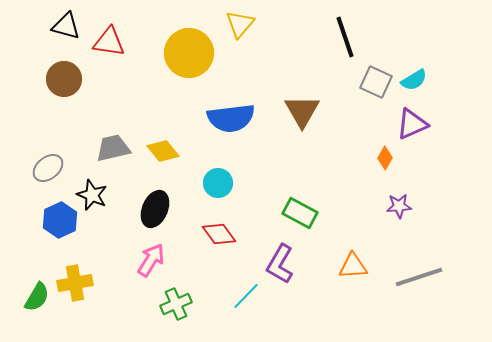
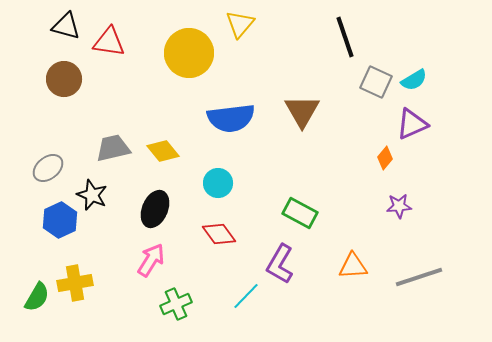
orange diamond: rotated 10 degrees clockwise
